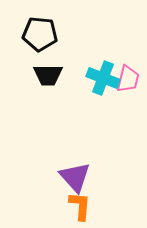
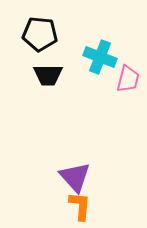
cyan cross: moved 3 px left, 21 px up
